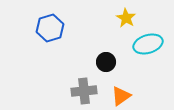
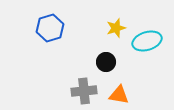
yellow star: moved 10 px left, 10 px down; rotated 24 degrees clockwise
cyan ellipse: moved 1 px left, 3 px up
orange triangle: moved 2 px left, 1 px up; rotated 45 degrees clockwise
